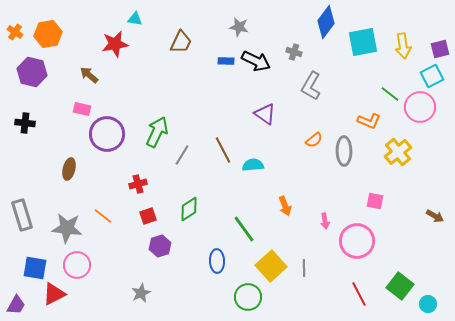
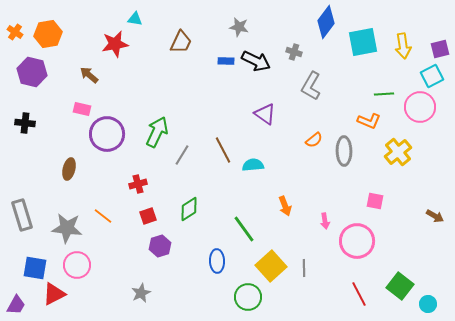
green line at (390, 94): moved 6 px left; rotated 42 degrees counterclockwise
